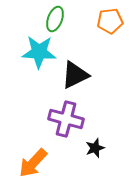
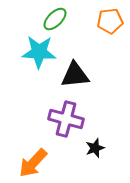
green ellipse: rotated 25 degrees clockwise
black triangle: rotated 20 degrees clockwise
